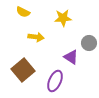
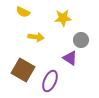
gray circle: moved 8 px left, 3 px up
purple triangle: moved 1 px left, 1 px down
brown square: rotated 20 degrees counterclockwise
purple ellipse: moved 5 px left
